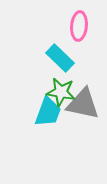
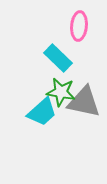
cyan rectangle: moved 2 px left
gray triangle: moved 1 px right, 2 px up
cyan trapezoid: moved 6 px left; rotated 28 degrees clockwise
